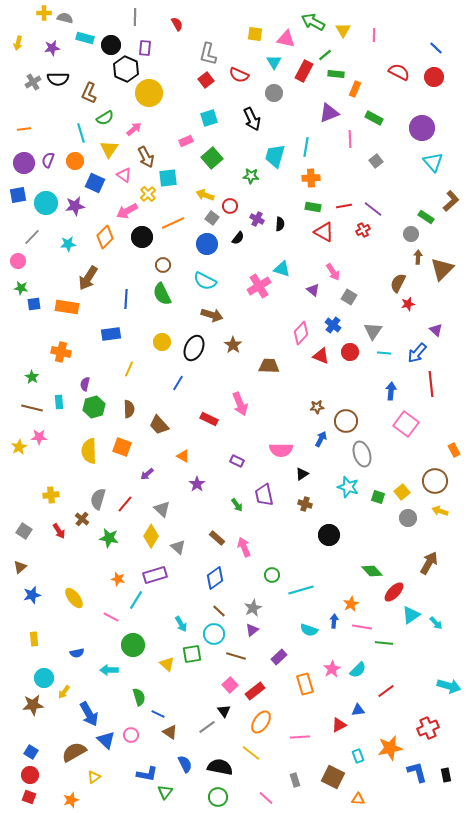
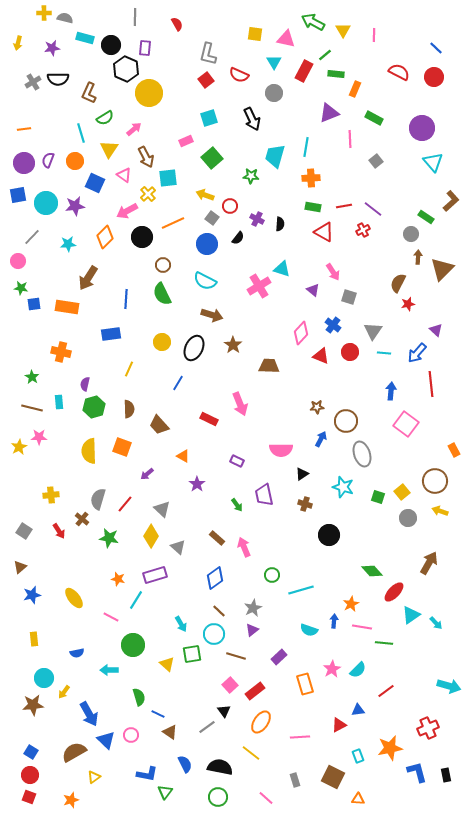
gray square at (349, 297): rotated 14 degrees counterclockwise
cyan star at (348, 487): moved 5 px left
